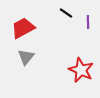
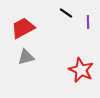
gray triangle: rotated 36 degrees clockwise
